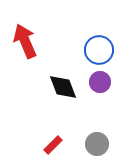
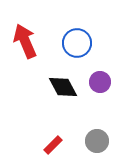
blue circle: moved 22 px left, 7 px up
black diamond: rotated 8 degrees counterclockwise
gray circle: moved 3 px up
